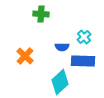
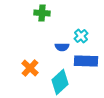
green cross: moved 1 px right, 1 px up
cyan cross: moved 3 px left, 1 px up
orange cross: moved 5 px right, 12 px down
blue rectangle: moved 3 px right
